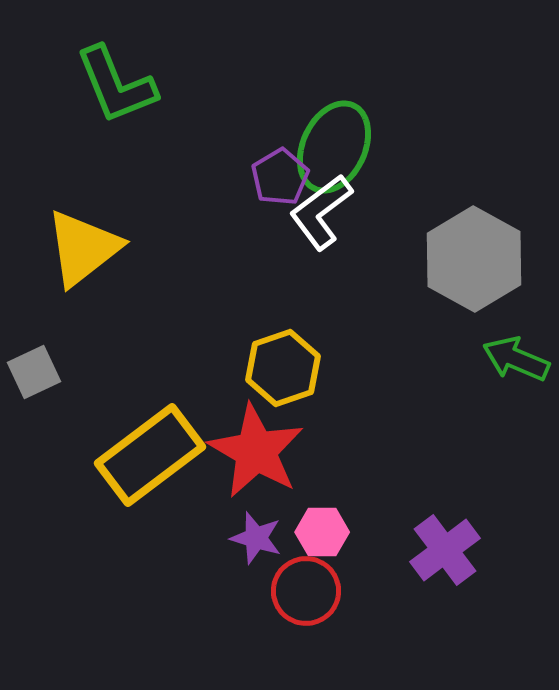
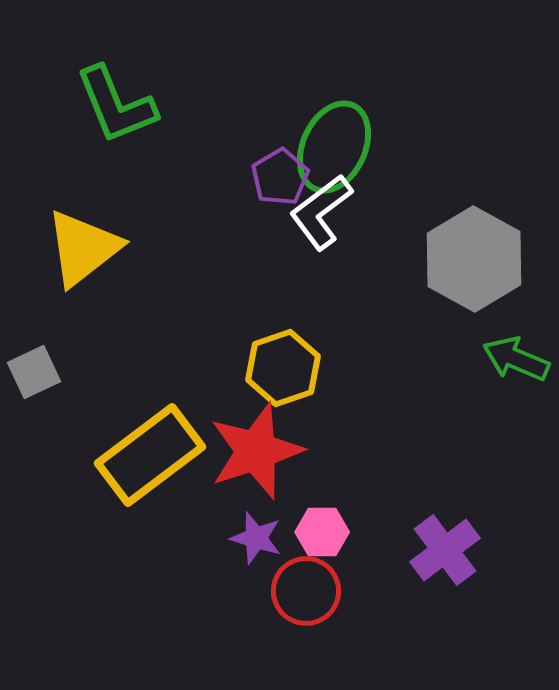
green L-shape: moved 20 px down
red star: rotated 24 degrees clockwise
